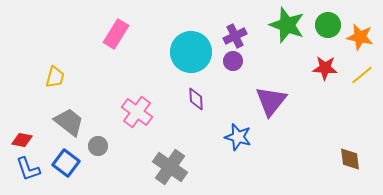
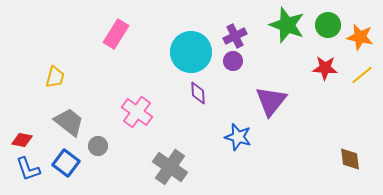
purple diamond: moved 2 px right, 6 px up
